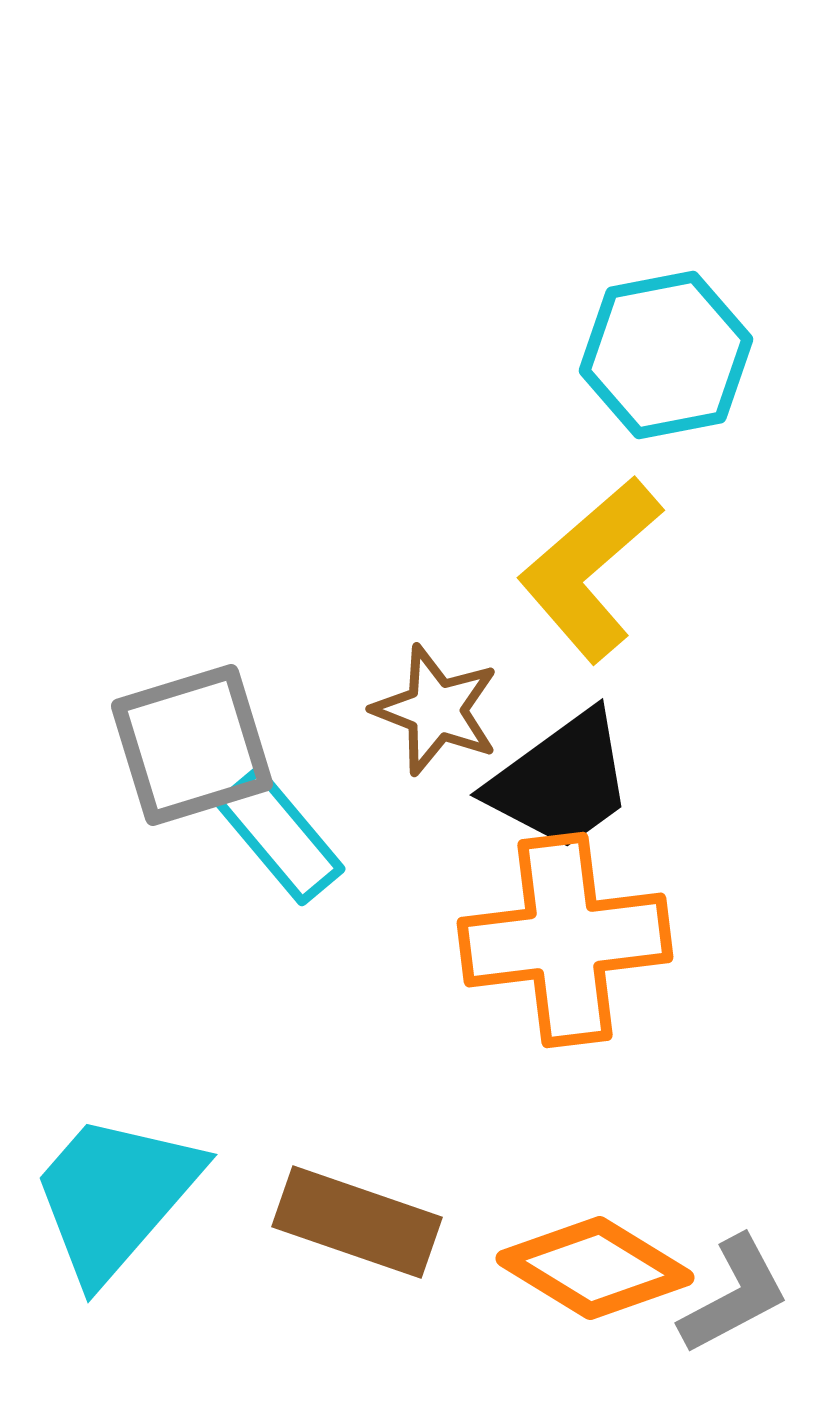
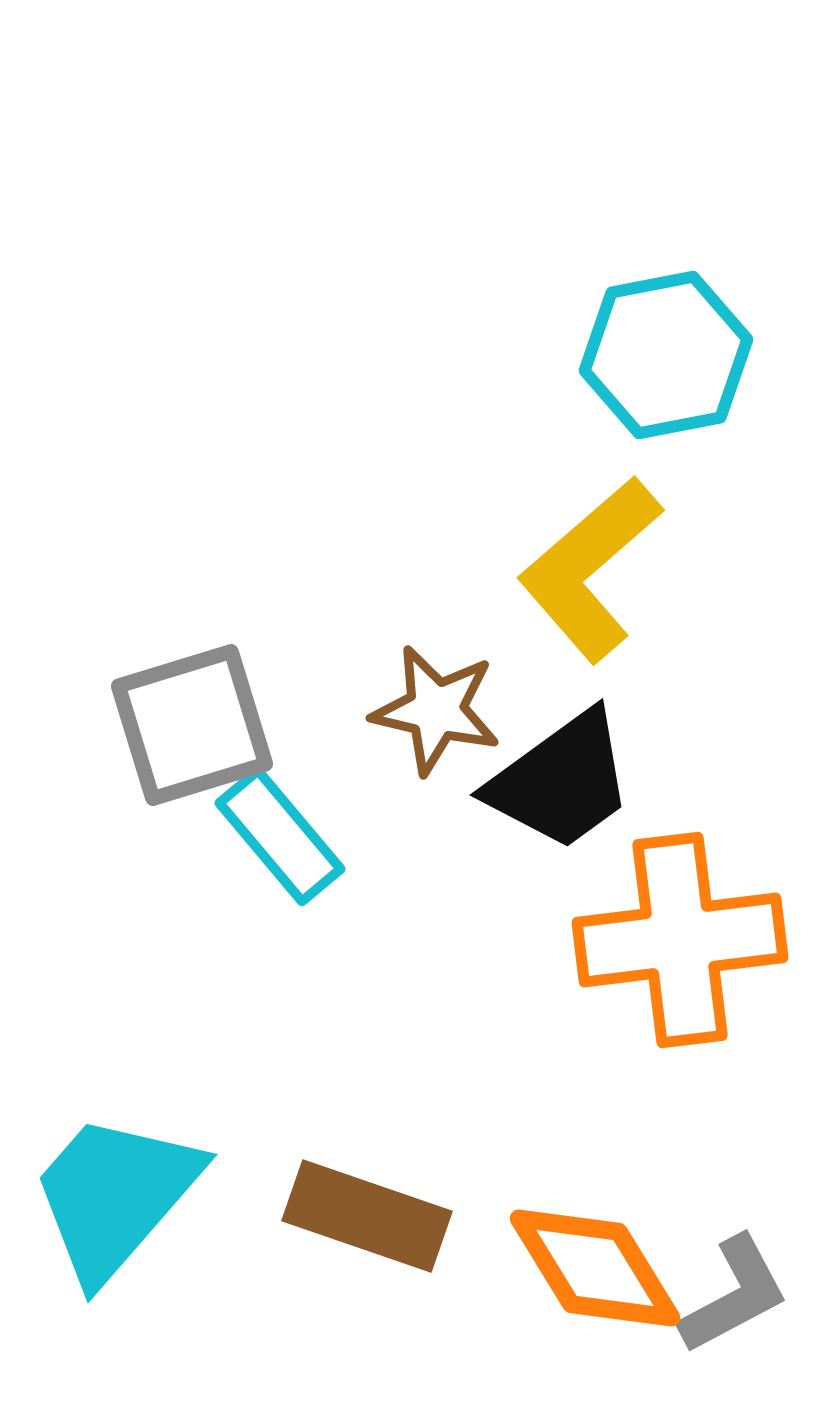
brown star: rotated 8 degrees counterclockwise
gray square: moved 20 px up
orange cross: moved 115 px right
brown rectangle: moved 10 px right, 6 px up
orange diamond: rotated 27 degrees clockwise
